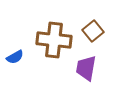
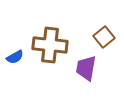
brown square: moved 11 px right, 6 px down
brown cross: moved 4 px left, 5 px down
